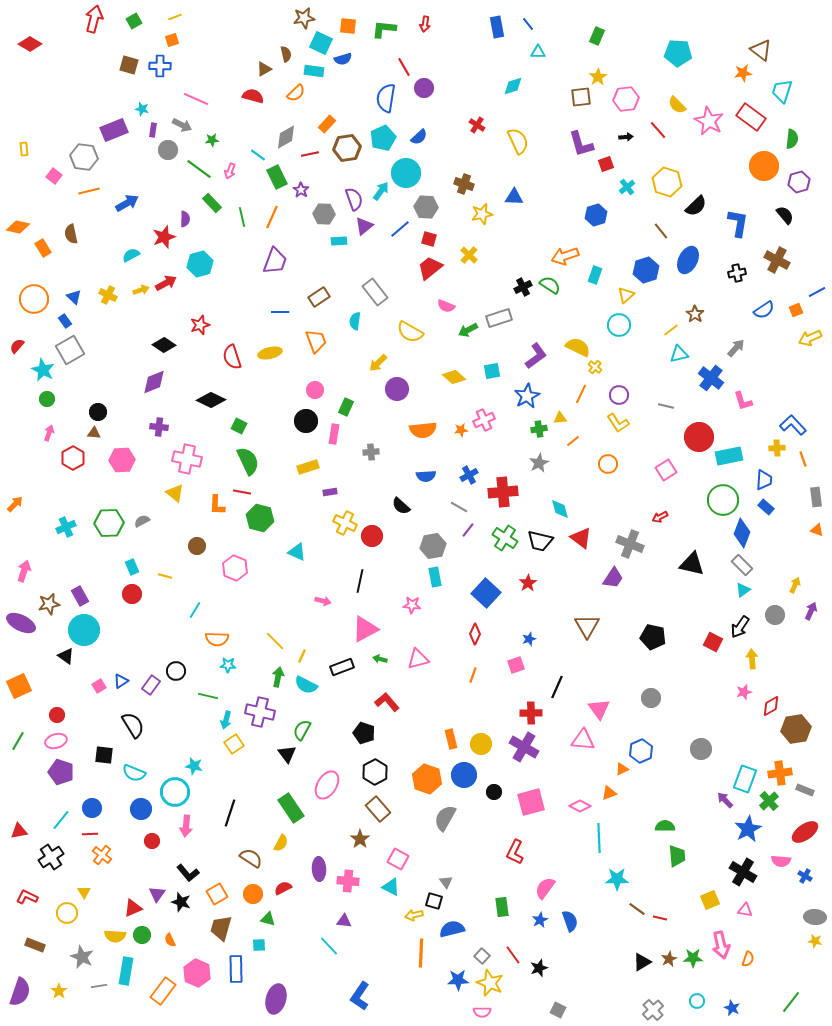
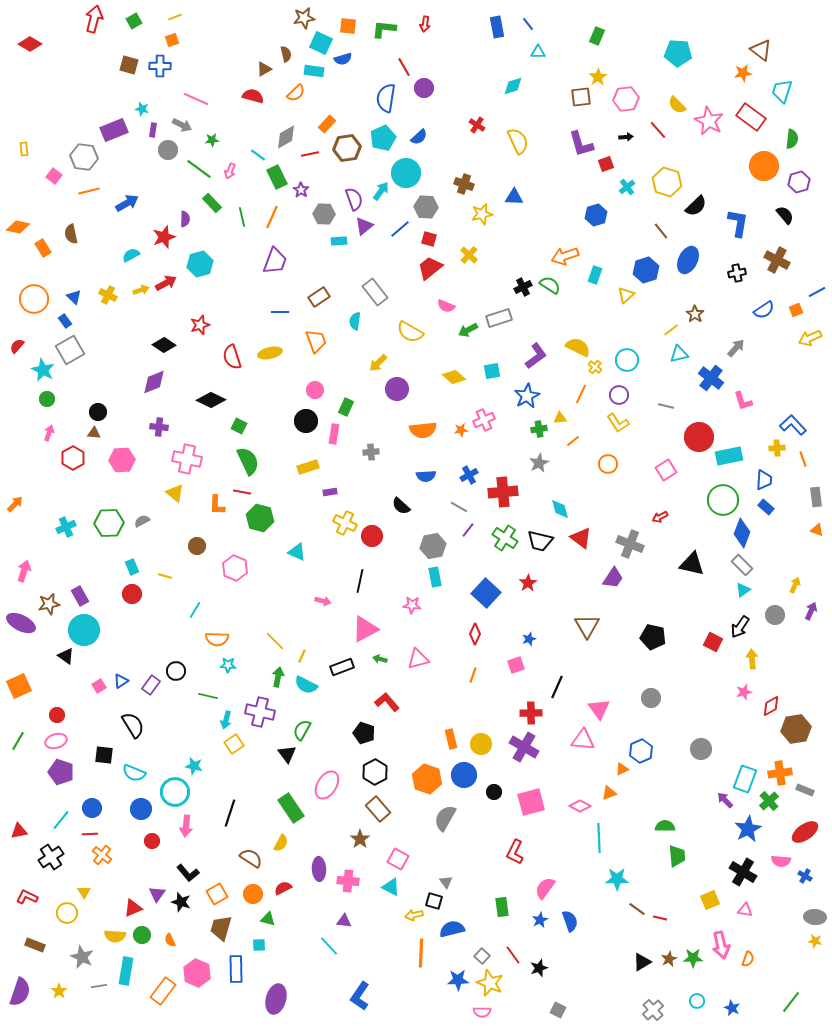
cyan circle at (619, 325): moved 8 px right, 35 px down
